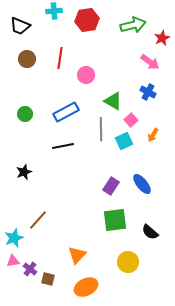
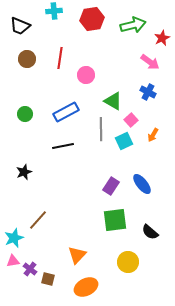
red hexagon: moved 5 px right, 1 px up
